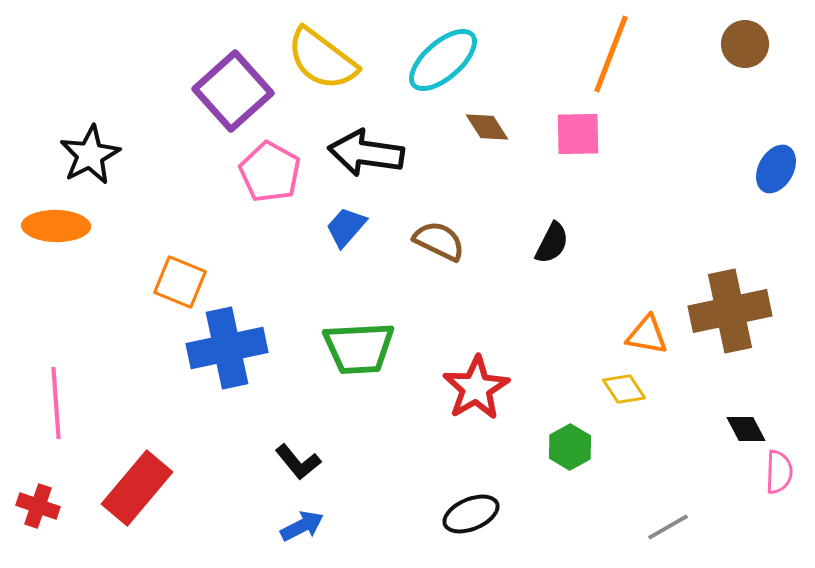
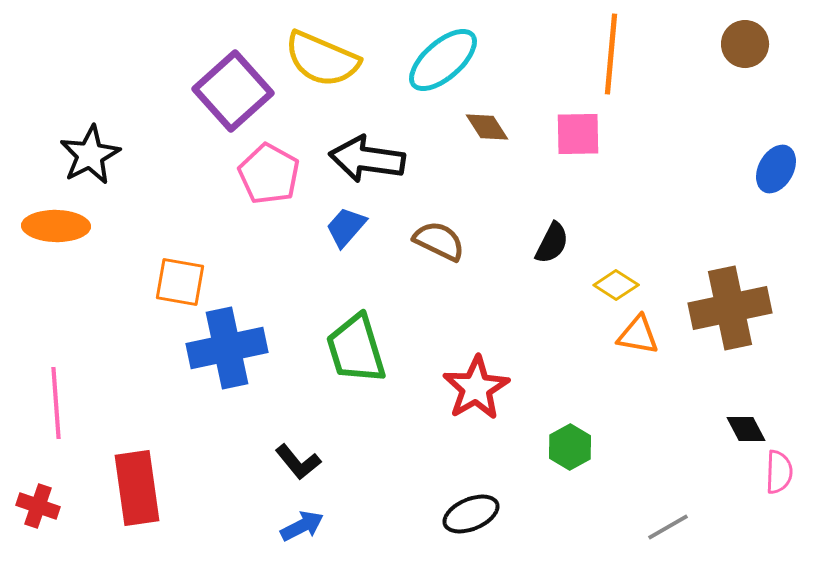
orange line: rotated 16 degrees counterclockwise
yellow semicircle: rotated 14 degrees counterclockwise
black arrow: moved 1 px right, 6 px down
pink pentagon: moved 1 px left, 2 px down
orange square: rotated 12 degrees counterclockwise
brown cross: moved 3 px up
orange triangle: moved 9 px left
green trapezoid: moved 3 px left, 1 px down; rotated 76 degrees clockwise
yellow diamond: moved 8 px left, 104 px up; rotated 24 degrees counterclockwise
red rectangle: rotated 48 degrees counterclockwise
